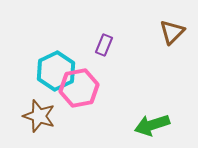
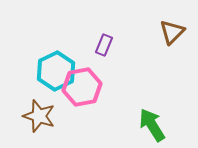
pink hexagon: moved 3 px right, 1 px up
green arrow: rotated 76 degrees clockwise
